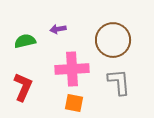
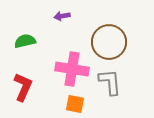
purple arrow: moved 4 px right, 13 px up
brown circle: moved 4 px left, 2 px down
pink cross: rotated 12 degrees clockwise
gray L-shape: moved 9 px left
orange square: moved 1 px right, 1 px down
